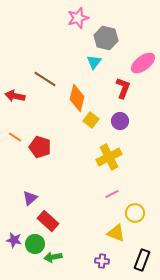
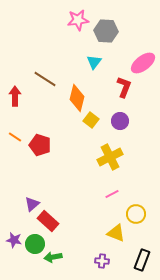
pink star: moved 2 px down; rotated 10 degrees clockwise
gray hexagon: moved 7 px up; rotated 10 degrees counterclockwise
red L-shape: moved 1 px right, 1 px up
red arrow: rotated 78 degrees clockwise
red pentagon: moved 2 px up
yellow cross: moved 1 px right
purple triangle: moved 2 px right, 6 px down
yellow circle: moved 1 px right, 1 px down
